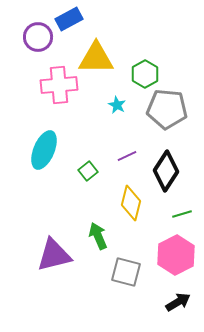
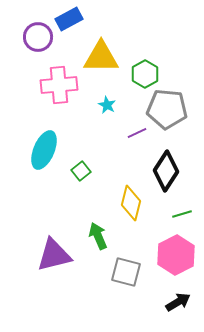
yellow triangle: moved 5 px right, 1 px up
cyan star: moved 10 px left
purple line: moved 10 px right, 23 px up
green square: moved 7 px left
